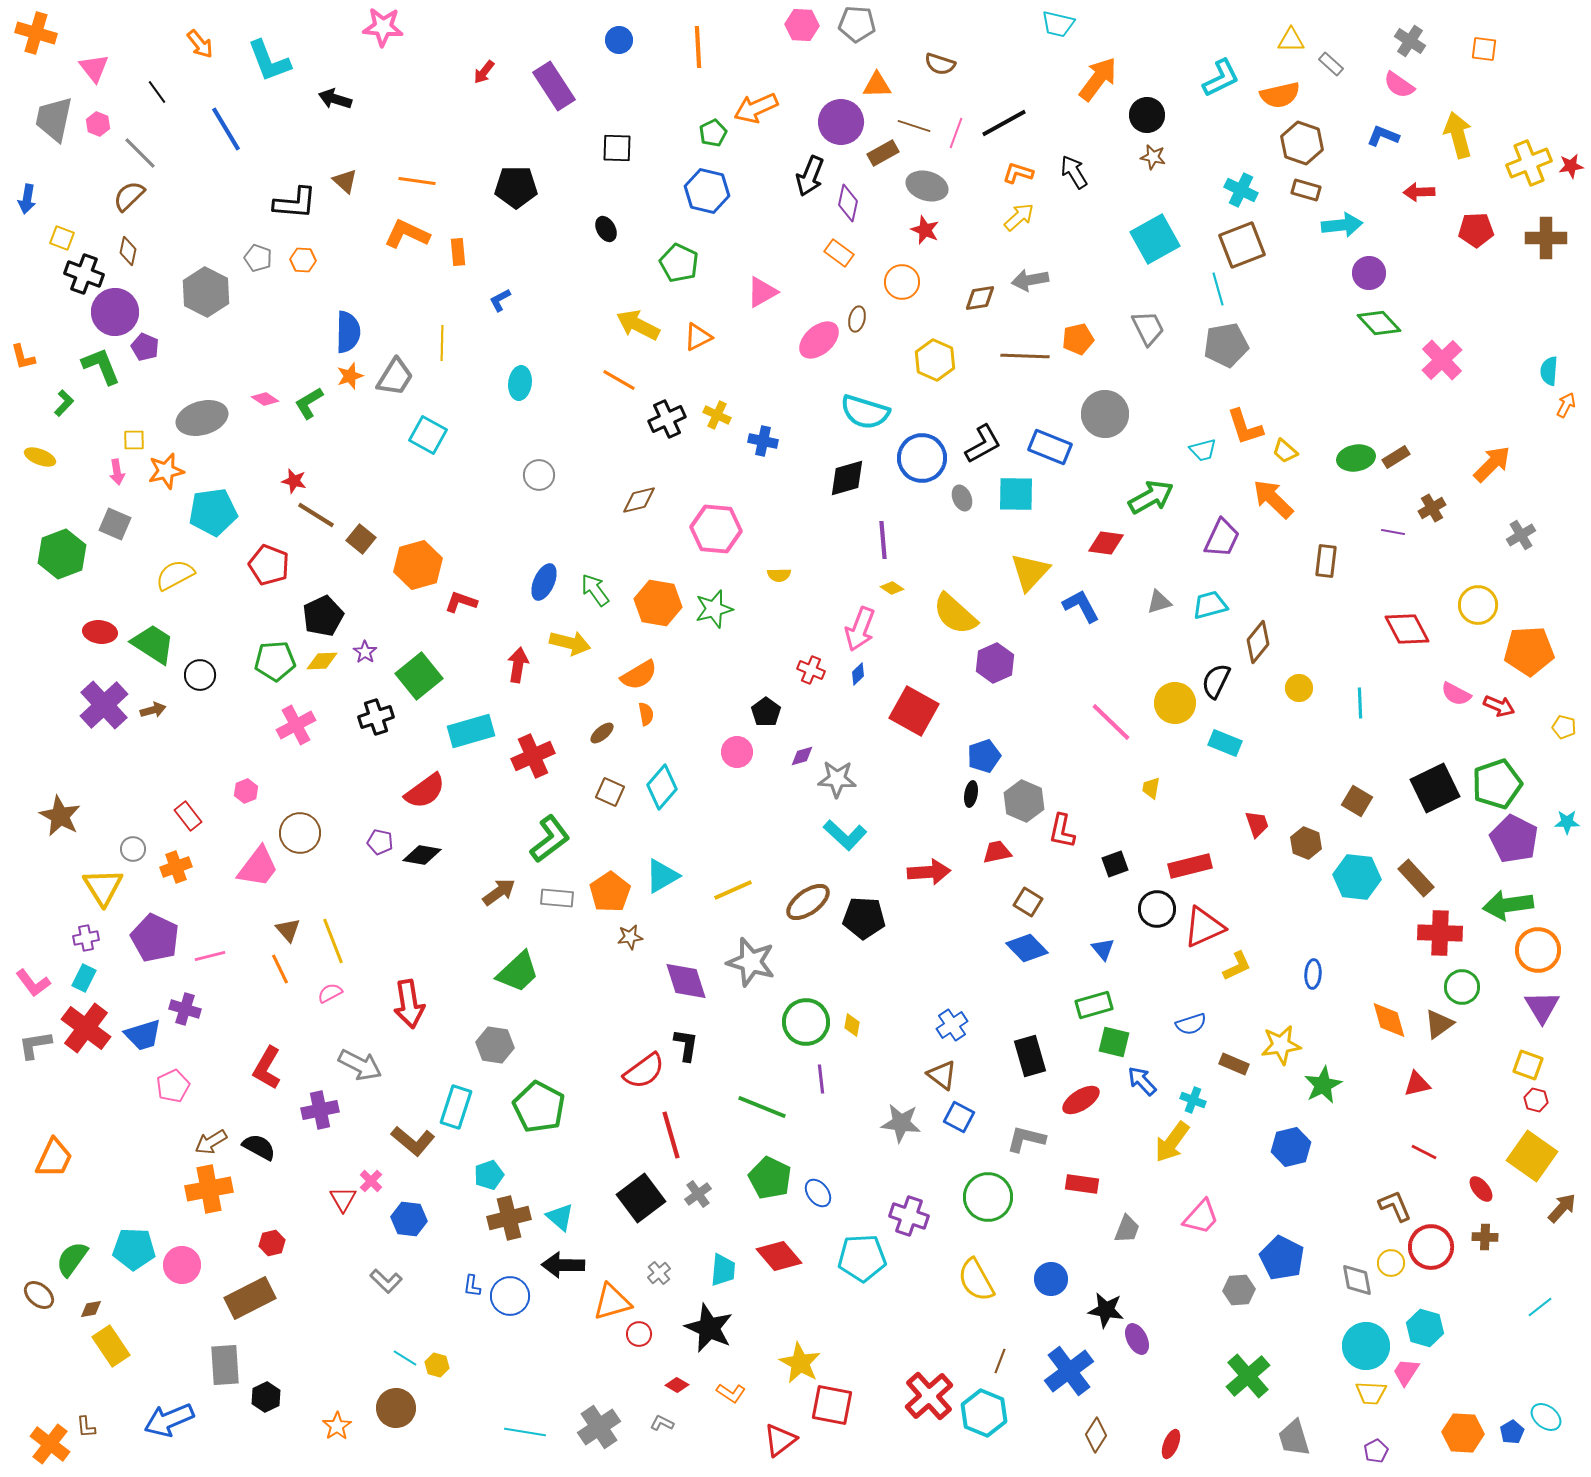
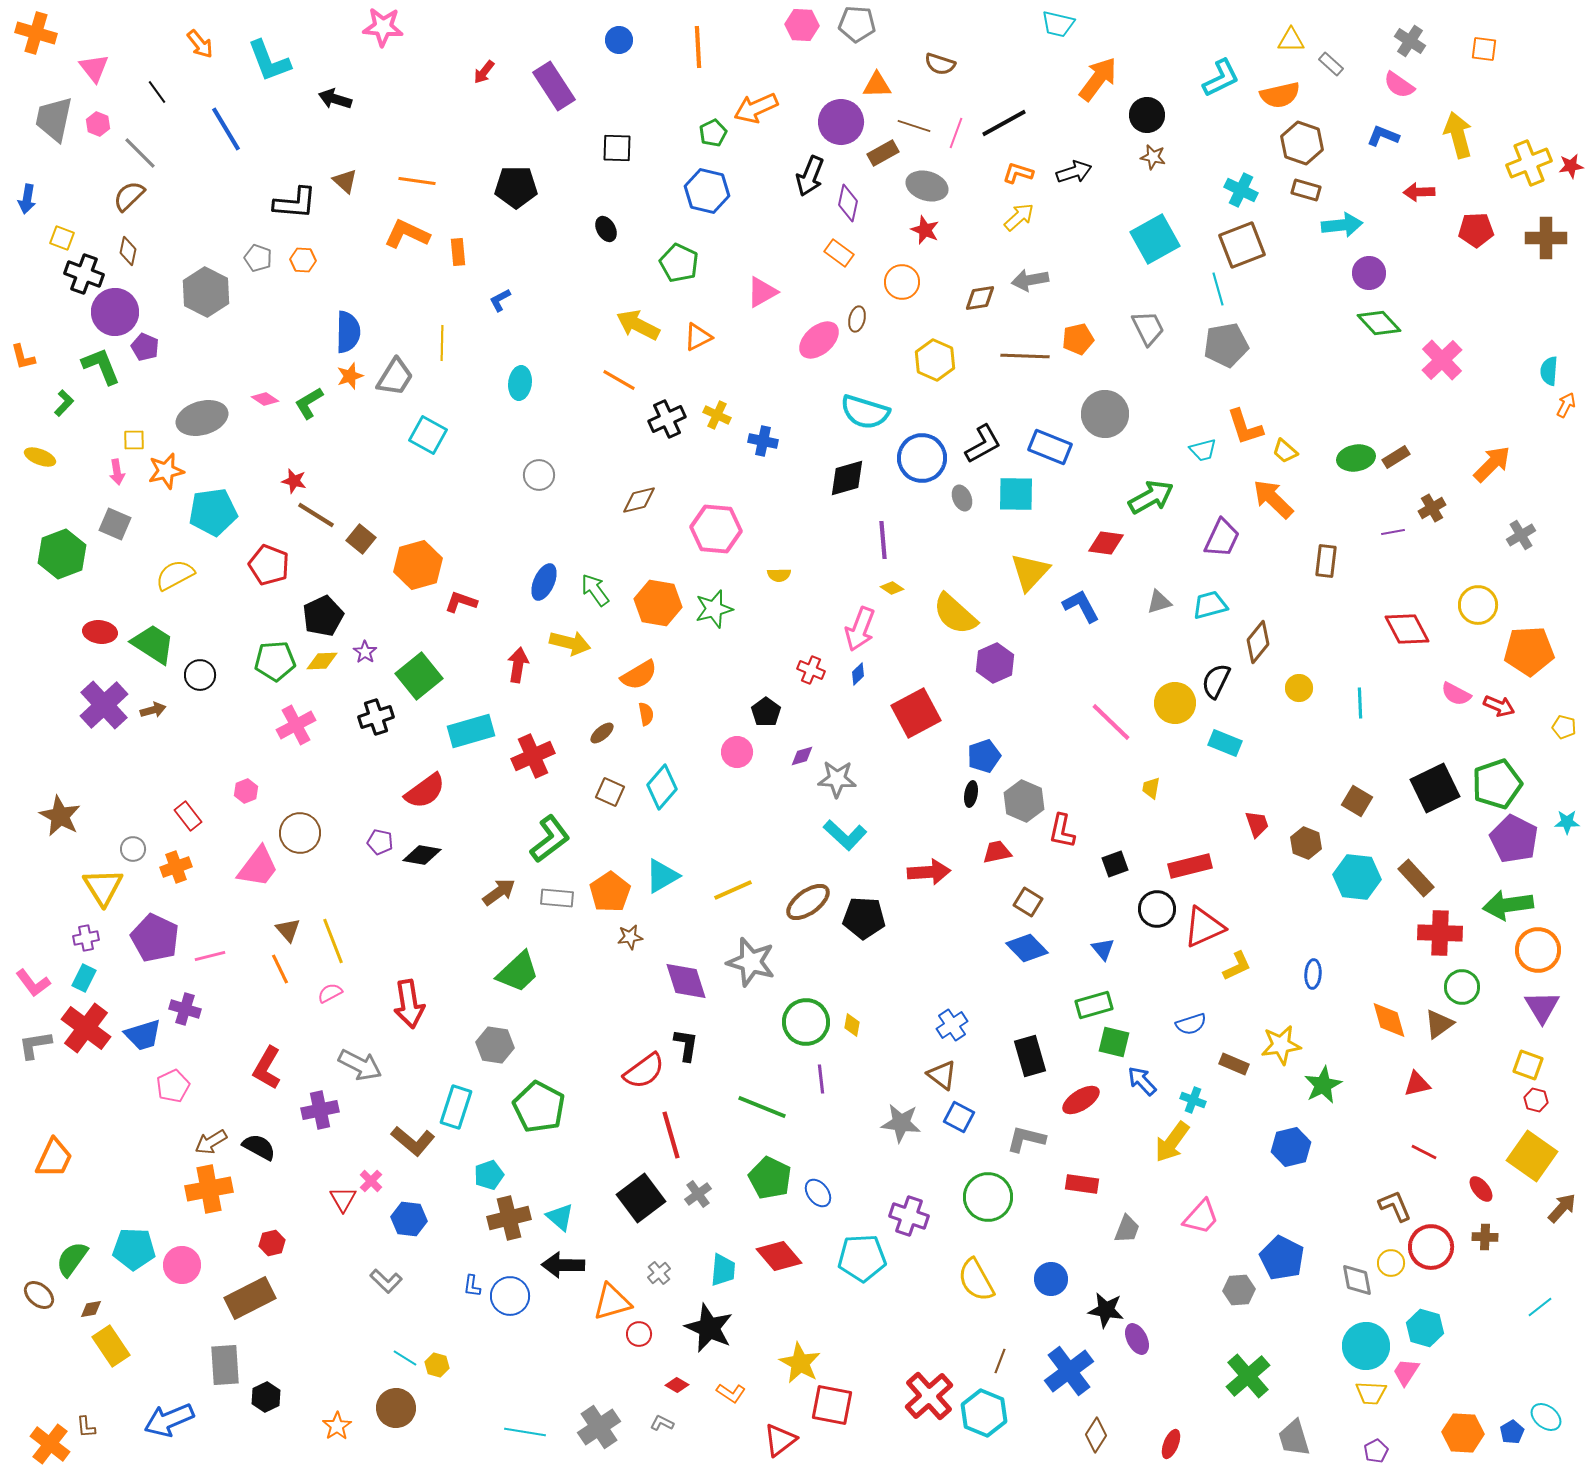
black arrow at (1074, 172): rotated 104 degrees clockwise
purple line at (1393, 532): rotated 20 degrees counterclockwise
red square at (914, 711): moved 2 px right, 2 px down; rotated 33 degrees clockwise
